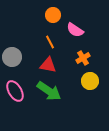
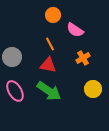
orange line: moved 2 px down
yellow circle: moved 3 px right, 8 px down
